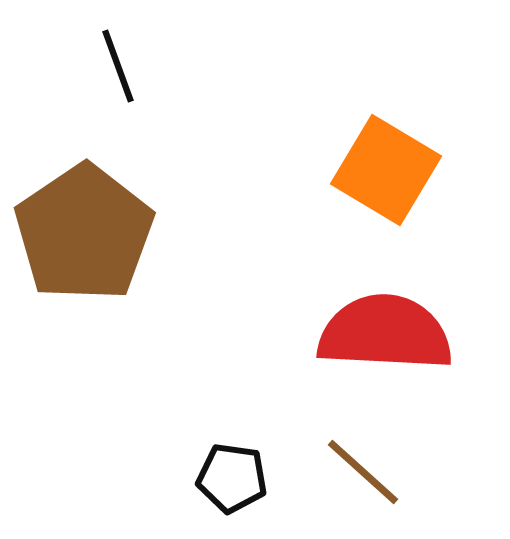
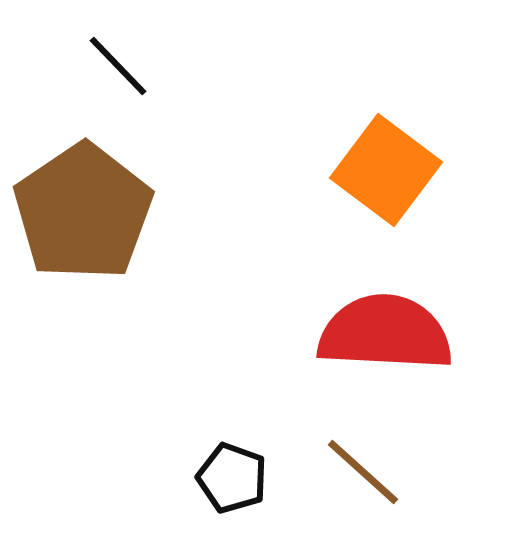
black line: rotated 24 degrees counterclockwise
orange square: rotated 6 degrees clockwise
brown pentagon: moved 1 px left, 21 px up
black pentagon: rotated 12 degrees clockwise
